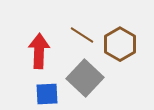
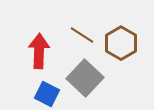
brown hexagon: moved 1 px right, 1 px up
blue square: rotated 30 degrees clockwise
